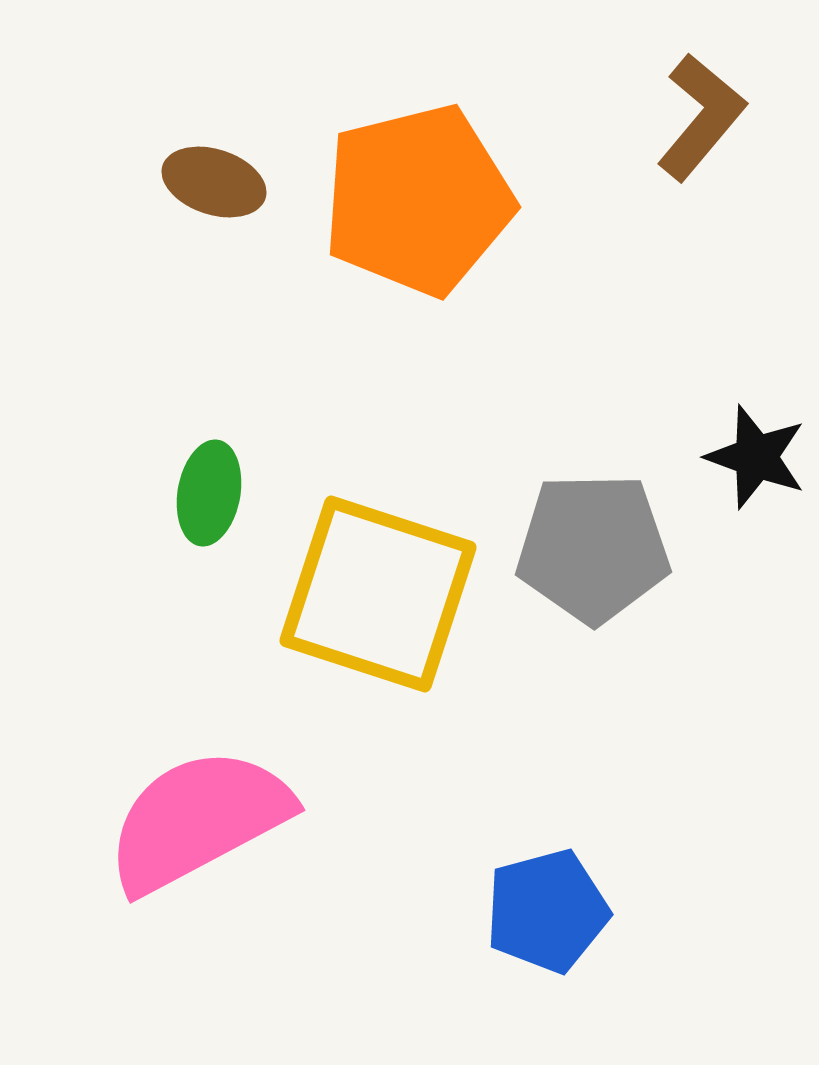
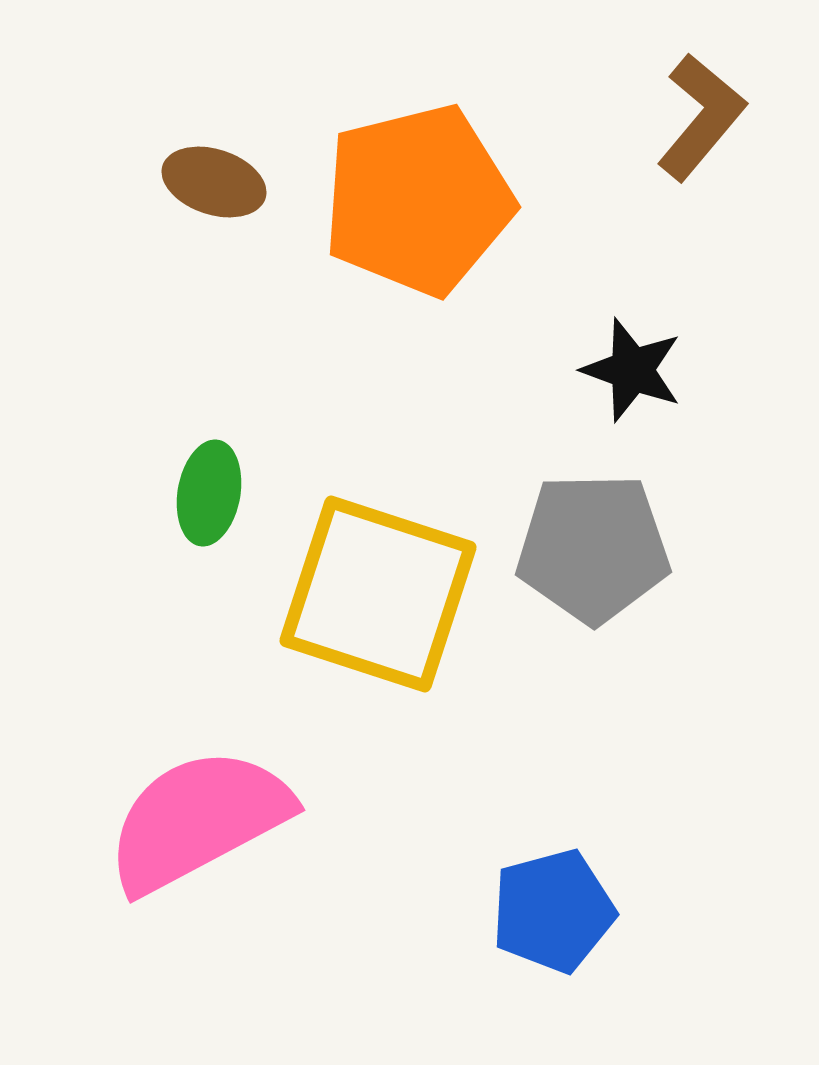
black star: moved 124 px left, 87 px up
blue pentagon: moved 6 px right
